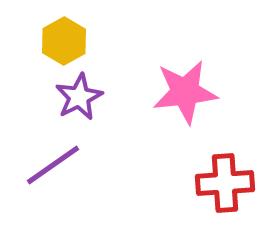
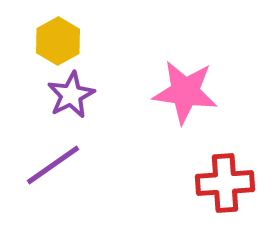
yellow hexagon: moved 6 px left
pink star: rotated 14 degrees clockwise
purple star: moved 8 px left, 2 px up
